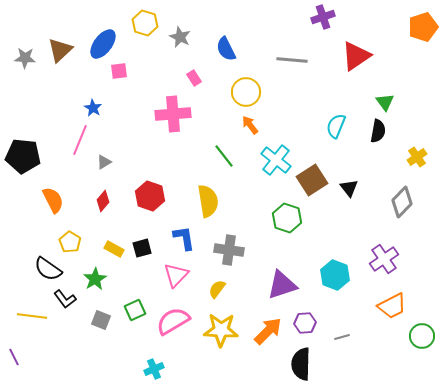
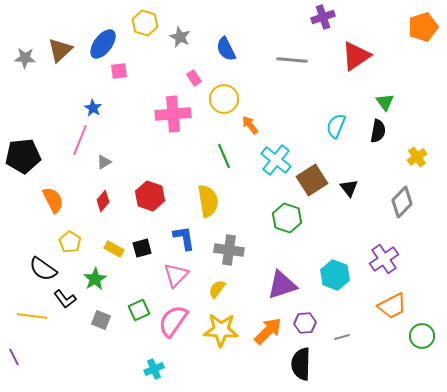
yellow circle at (246, 92): moved 22 px left, 7 px down
black pentagon at (23, 156): rotated 12 degrees counterclockwise
green line at (224, 156): rotated 15 degrees clockwise
black semicircle at (48, 269): moved 5 px left
green square at (135, 310): moved 4 px right
pink semicircle at (173, 321): rotated 24 degrees counterclockwise
